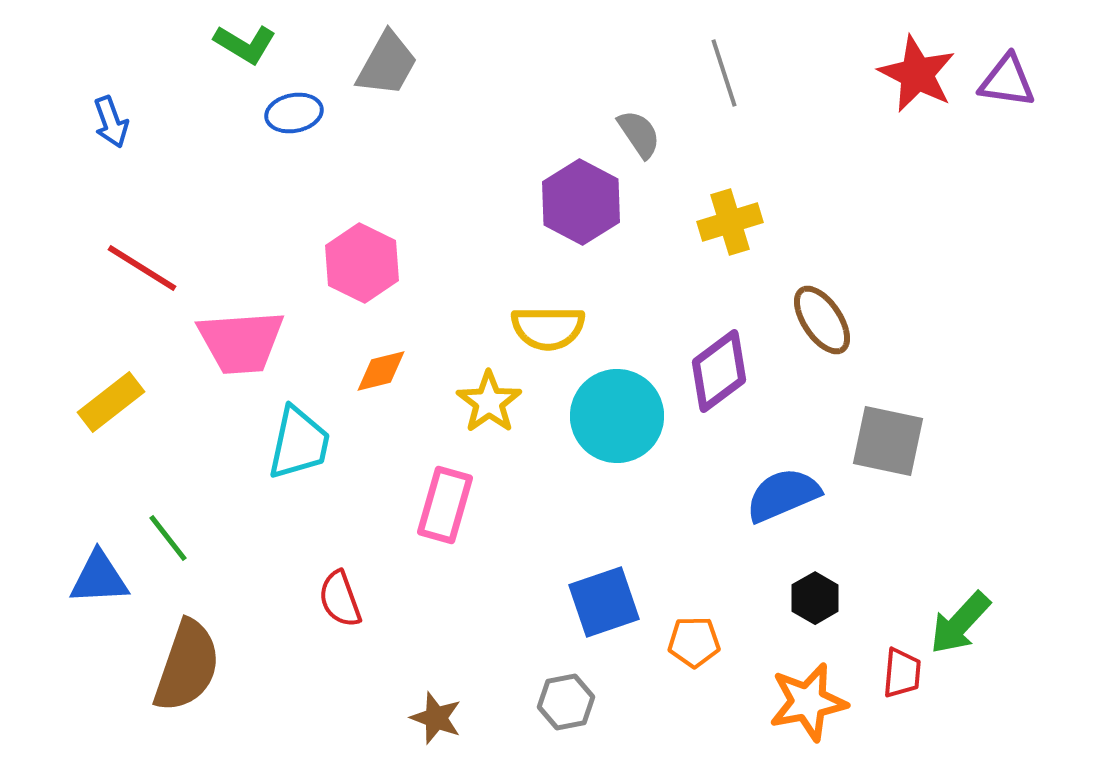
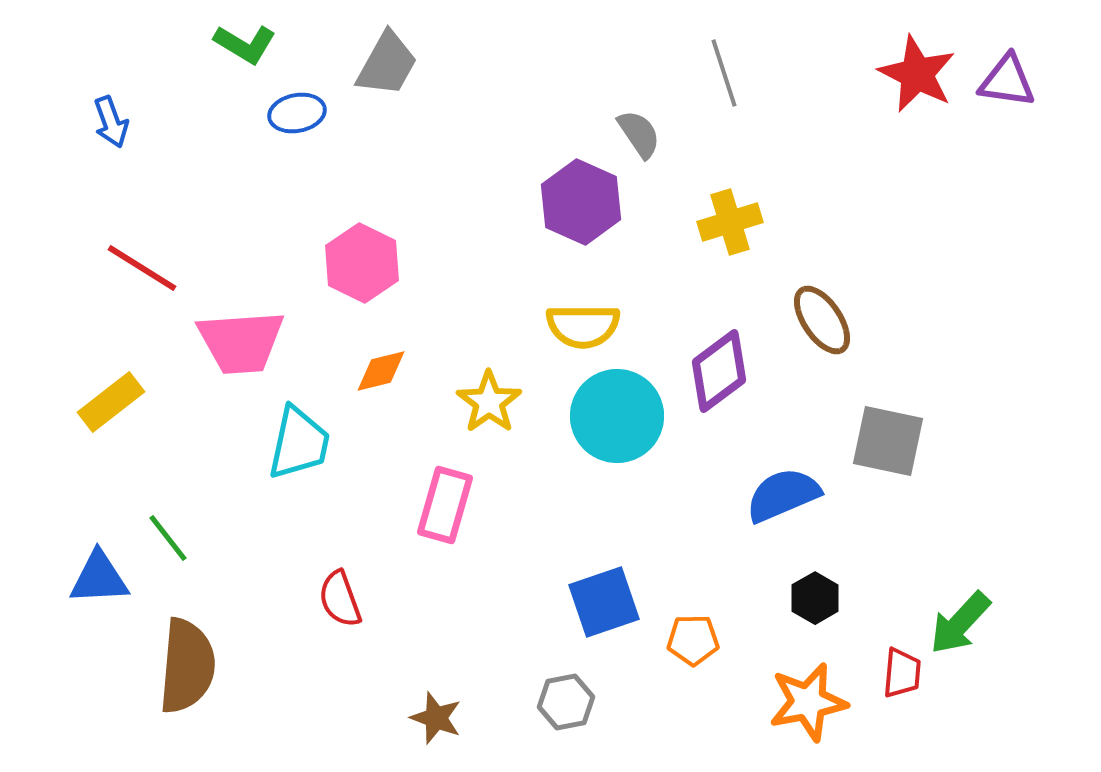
blue ellipse: moved 3 px right
purple hexagon: rotated 4 degrees counterclockwise
yellow semicircle: moved 35 px right, 2 px up
orange pentagon: moved 1 px left, 2 px up
brown semicircle: rotated 14 degrees counterclockwise
